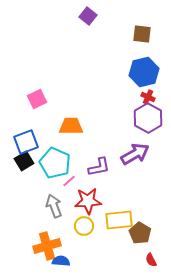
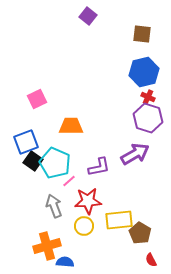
purple hexagon: rotated 12 degrees counterclockwise
black square: moved 9 px right; rotated 24 degrees counterclockwise
blue semicircle: moved 4 px right, 1 px down
